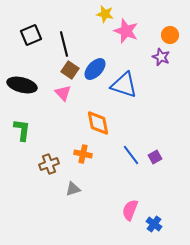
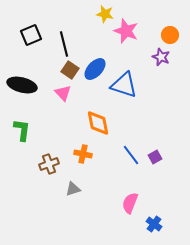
pink semicircle: moved 7 px up
